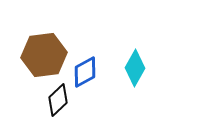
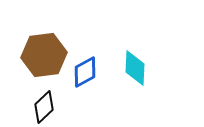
cyan diamond: rotated 27 degrees counterclockwise
black diamond: moved 14 px left, 7 px down
